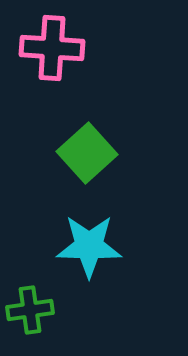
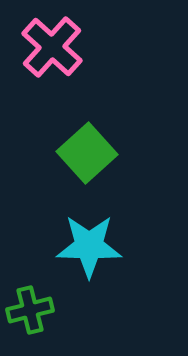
pink cross: moved 1 px up; rotated 38 degrees clockwise
green cross: rotated 6 degrees counterclockwise
